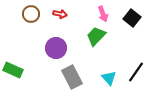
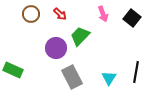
red arrow: rotated 32 degrees clockwise
green trapezoid: moved 16 px left
black line: rotated 25 degrees counterclockwise
cyan triangle: rotated 14 degrees clockwise
